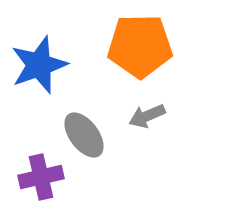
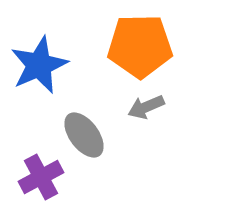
blue star: rotated 4 degrees counterclockwise
gray arrow: moved 1 px left, 9 px up
purple cross: rotated 15 degrees counterclockwise
